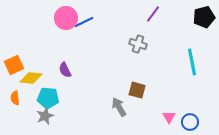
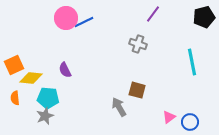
pink triangle: rotated 24 degrees clockwise
